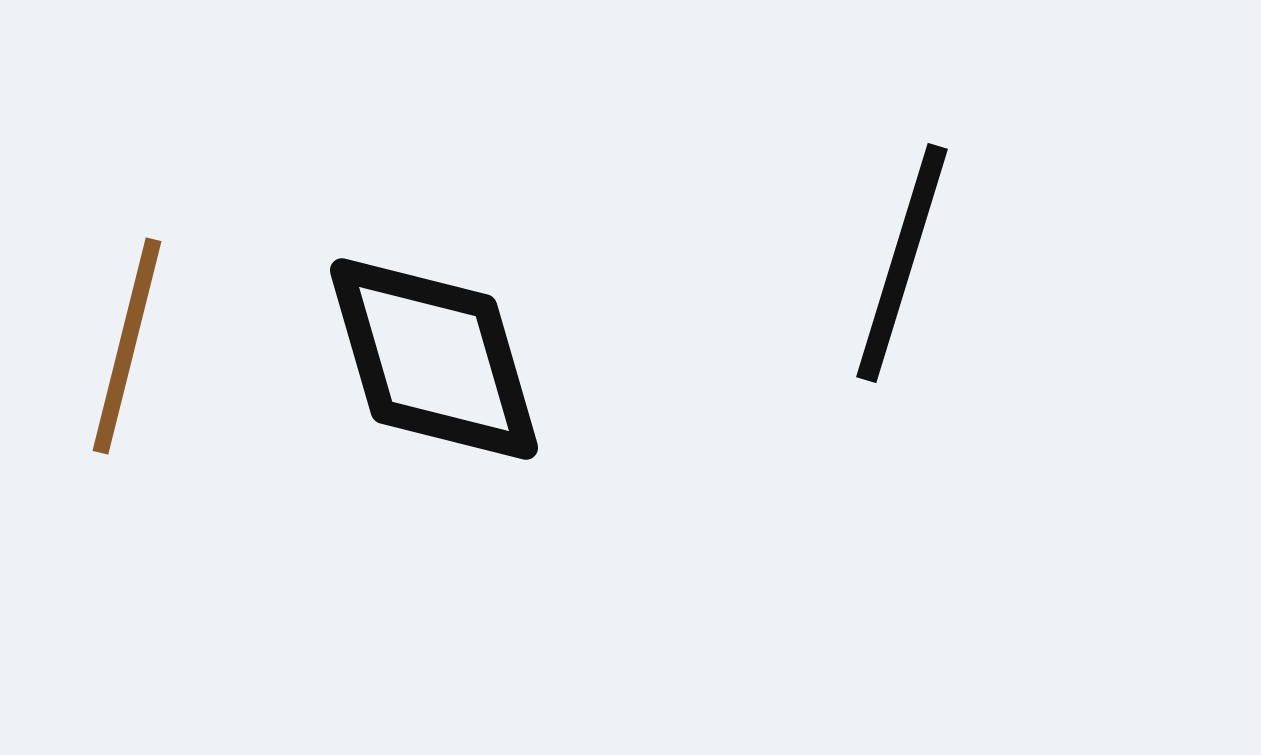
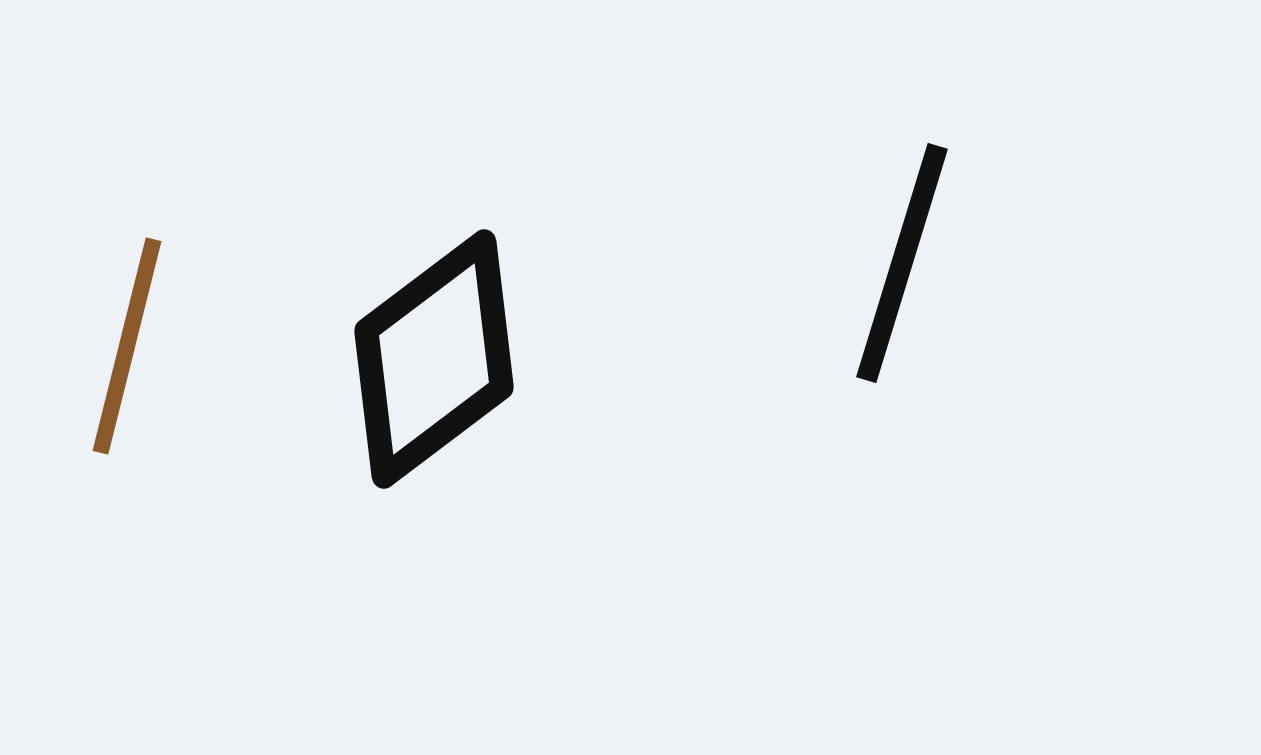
black diamond: rotated 69 degrees clockwise
